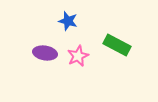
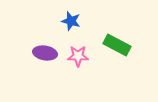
blue star: moved 3 px right
pink star: rotated 25 degrees clockwise
